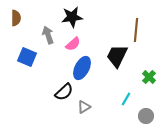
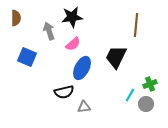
brown line: moved 5 px up
gray arrow: moved 1 px right, 4 px up
black trapezoid: moved 1 px left, 1 px down
green cross: moved 1 px right, 7 px down; rotated 24 degrees clockwise
black semicircle: rotated 30 degrees clockwise
cyan line: moved 4 px right, 4 px up
gray triangle: rotated 24 degrees clockwise
gray circle: moved 12 px up
